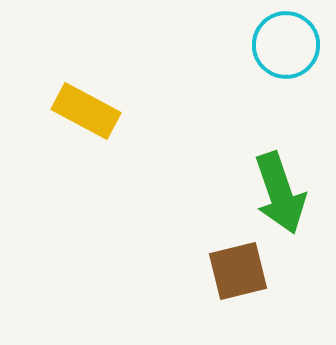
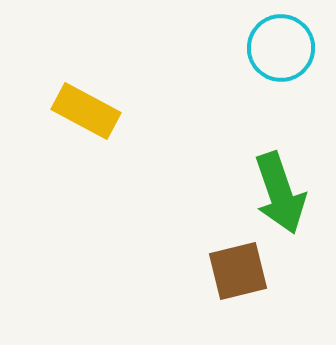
cyan circle: moved 5 px left, 3 px down
